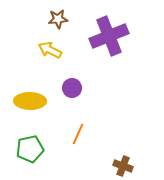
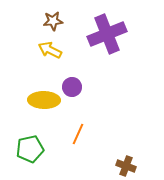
brown star: moved 5 px left, 2 px down
purple cross: moved 2 px left, 2 px up
purple circle: moved 1 px up
yellow ellipse: moved 14 px right, 1 px up
brown cross: moved 3 px right
